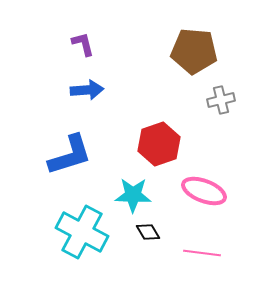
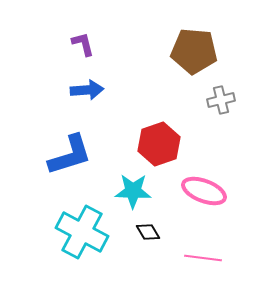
cyan star: moved 4 px up
pink line: moved 1 px right, 5 px down
